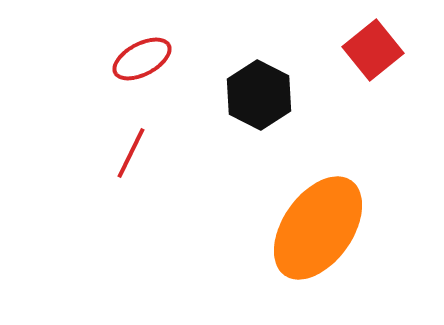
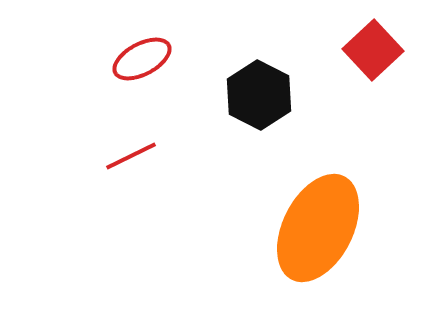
red square: rotated 4 degrees counterclockwise
red line: moved 3 px down; rotated 38 degrees clockwise
orange ellipse: rotated 8 degrees counterclockwise
